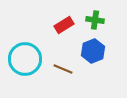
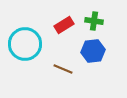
green cross: moved 1 px left, 1 px down
blue hexagon: rotated 15 degrees clockwise
cyan circle: moved 15 px up
